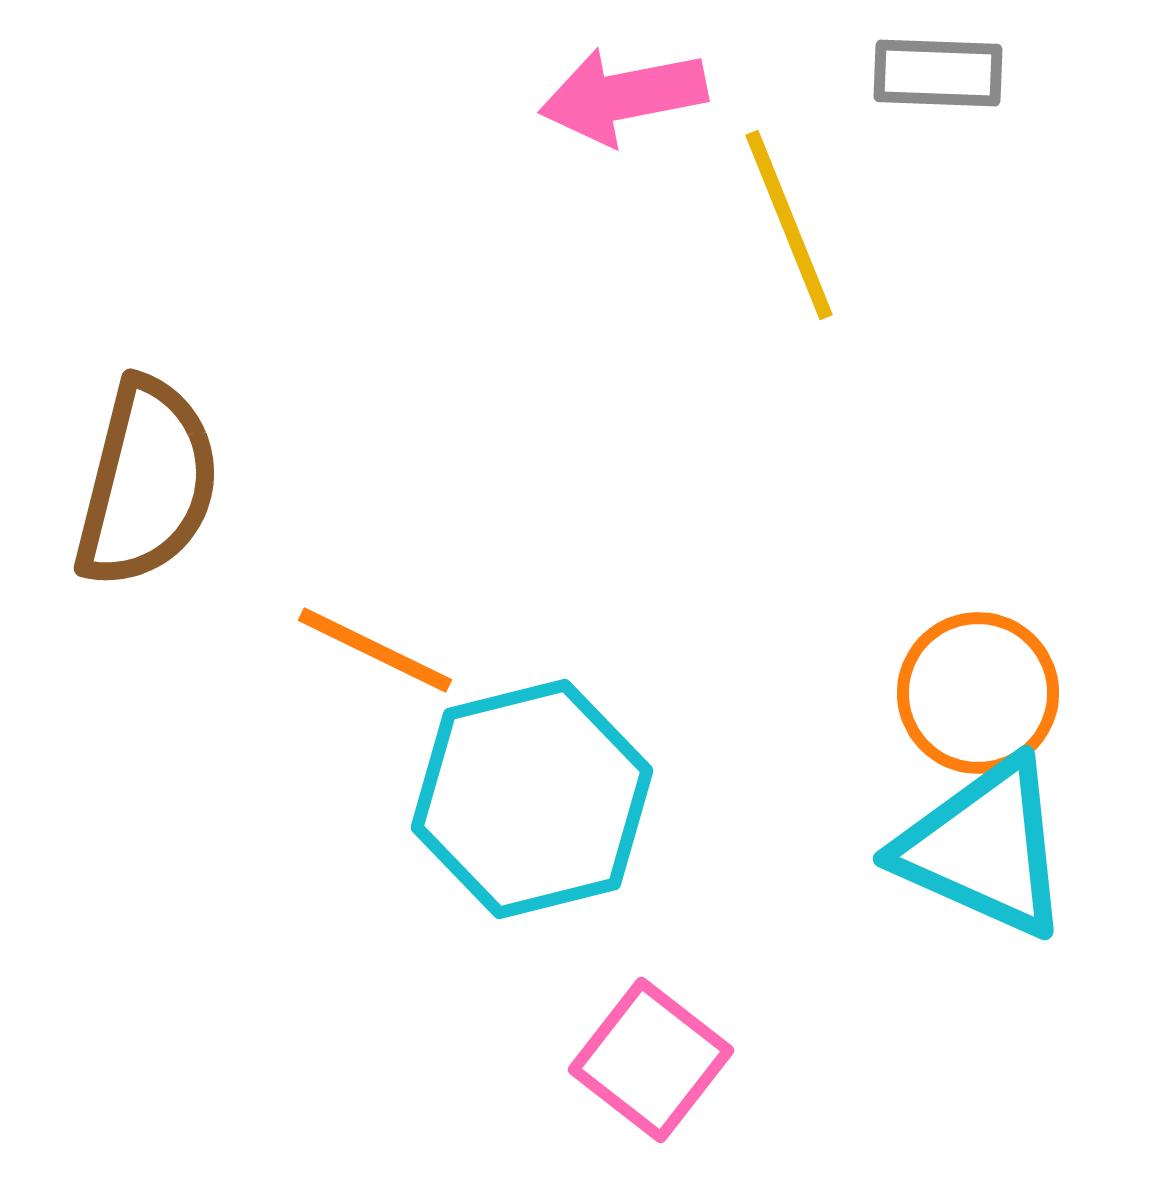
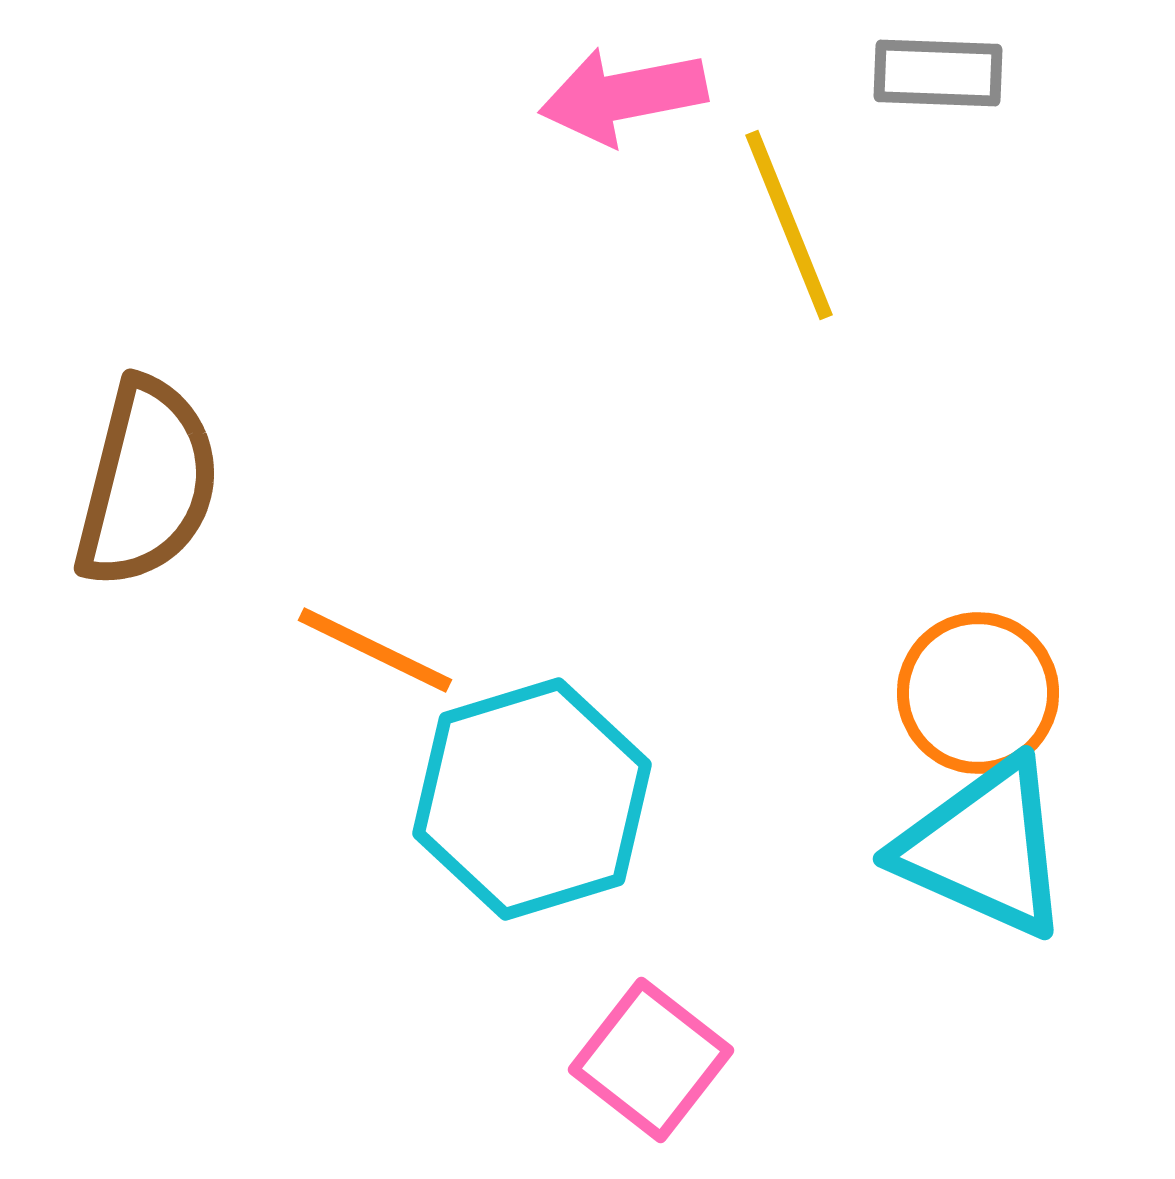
cyan hexagon: rotated 3 degrees counterclockwise
